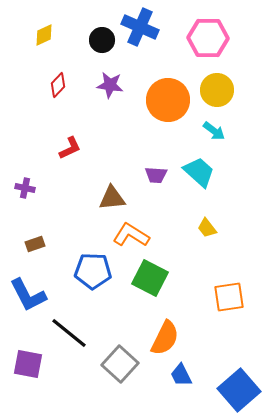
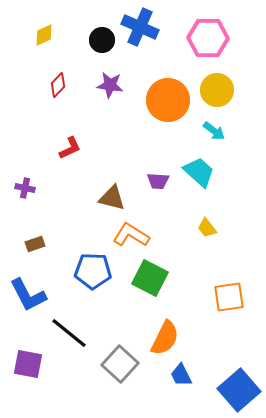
purple trapezoid: moved 2 px right, 6 px down
brown triangle: rotated 20 degrees clockwise
